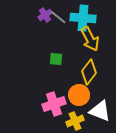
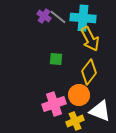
purple cross: moved 1 px left, 1 px down; rotated 24 degrees counterclockwise
